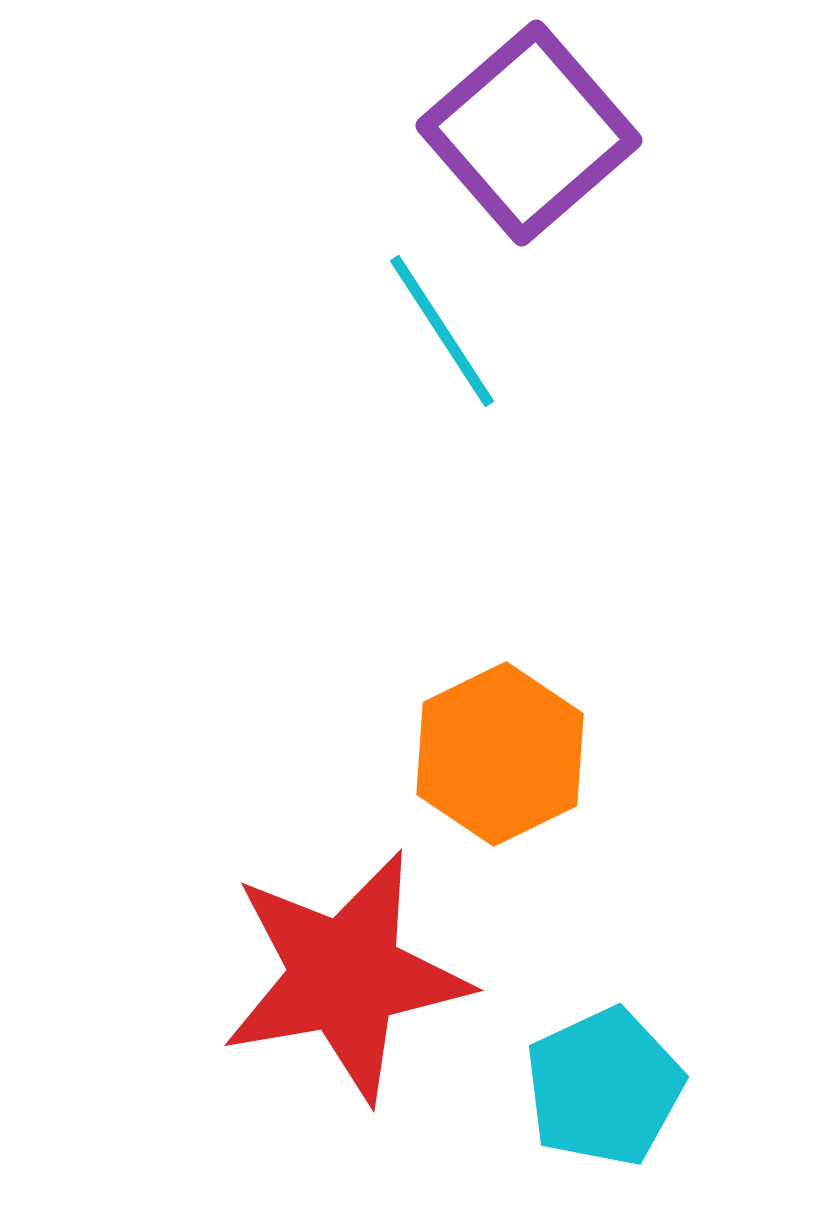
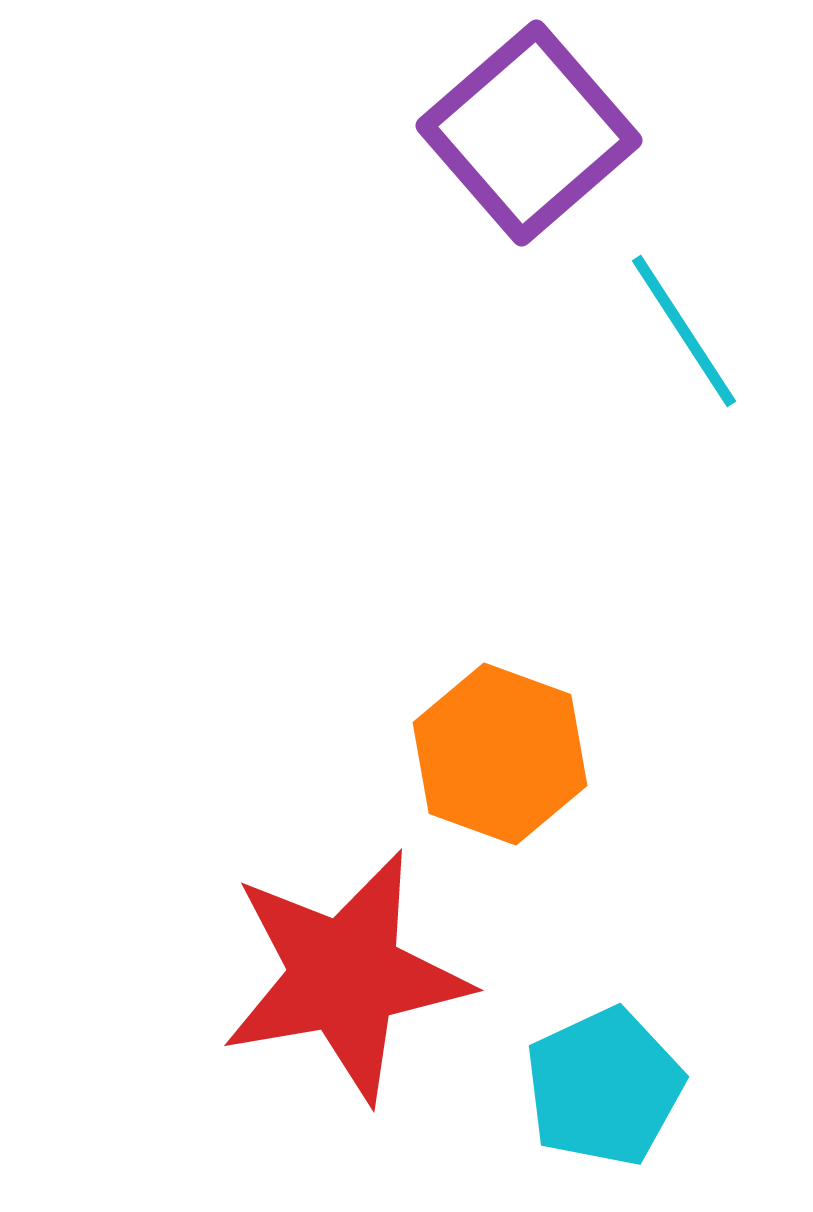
cyan line: moved 242 px right
orange hexagon: rotated 14 degrees counterclockwise
